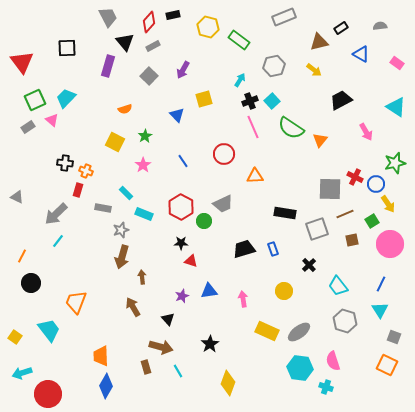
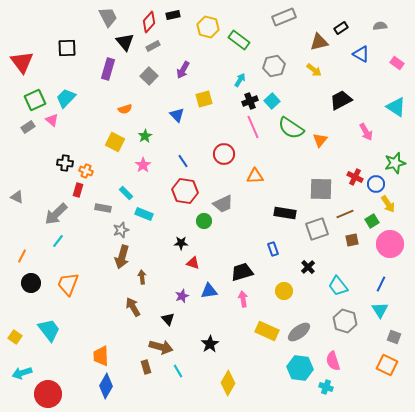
purple rectangle at (108, 66): moved 3 px down
gray square at (330, 189): moved 9 px left
red hexagon at (181, 207): moved 4 px right, 16 px up; rotated 20 degrees counterclockwise
black trapezoid at (244, 249): moved 2 px left, 23 px down
red triangle at (191, 261): moved 2 px right, 2 px down
black cross at (309, 265): moved 1 px left, 2 px down
orange trapezoid at (76, 302): moved 8 px left, 18 px up
yellow diamond at (228, 383): rotated 10 degrees clockwise
